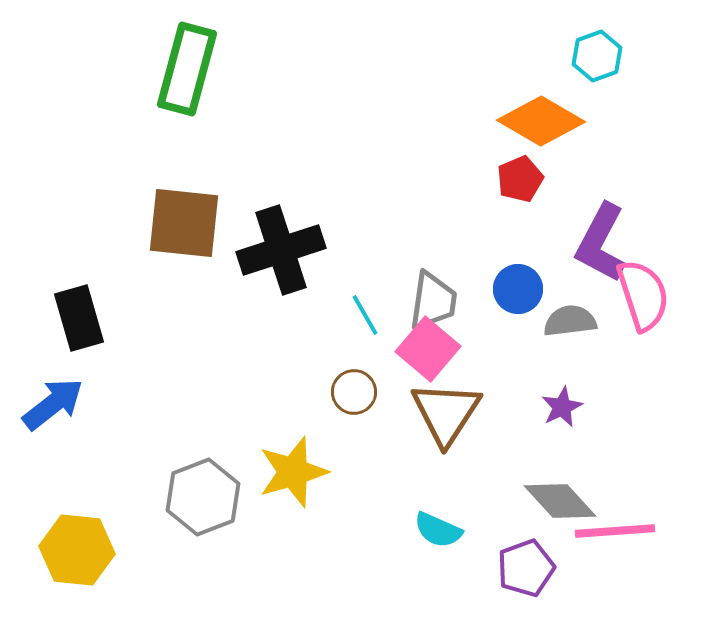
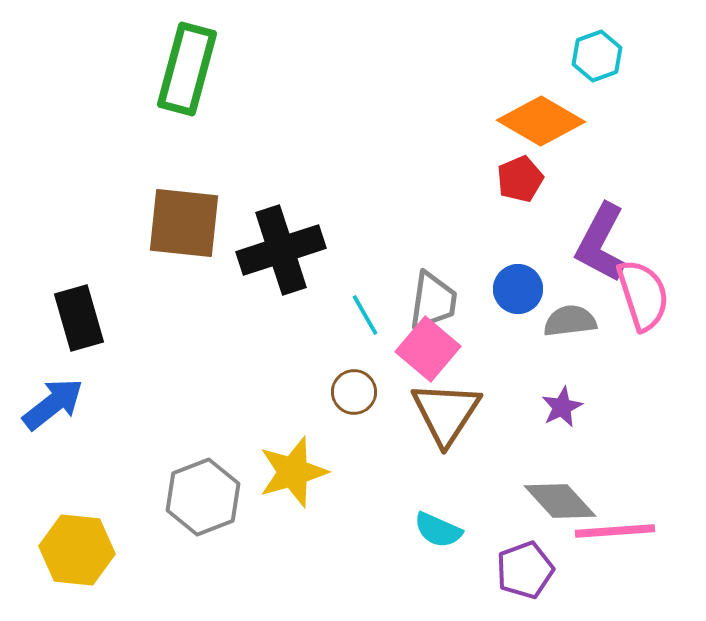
purple pentagon: moved 1 px left, 2 px down
